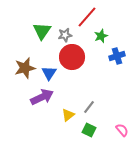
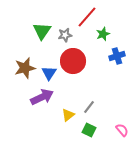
green star: moved 2 px right, 2 px up
red circle: moved 1 px right, 4 px down
